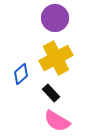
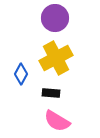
blue diamond: rotated 20 degrees counterclockwise
black rectangle: rotated 42 degrees counterclockwise
